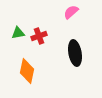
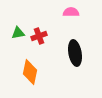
pink semicircle: rotated 42 degrees clockwise
orange diamond: moved 3 px right, 1 px down
